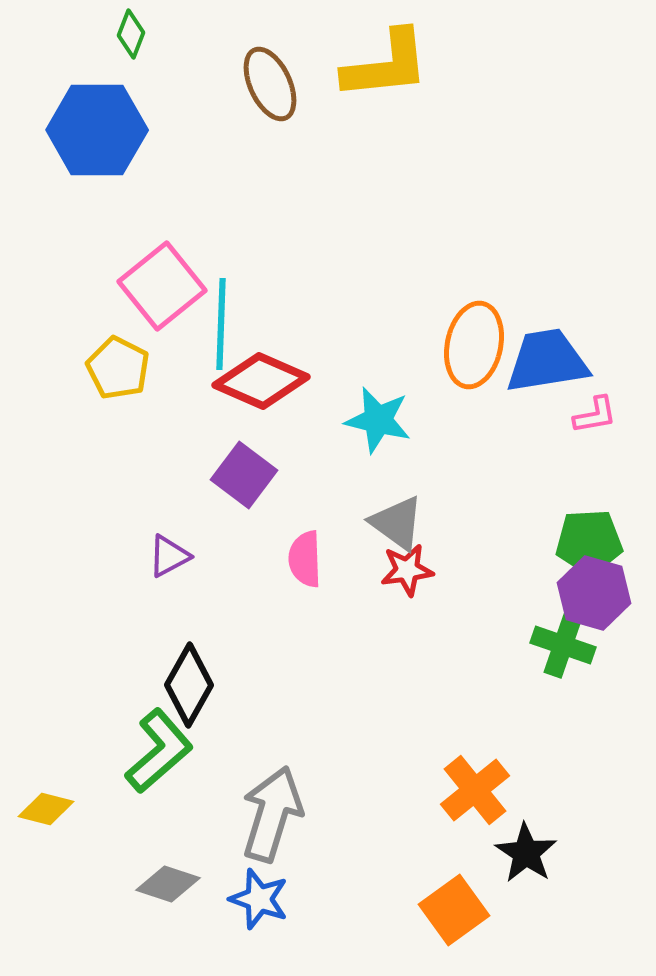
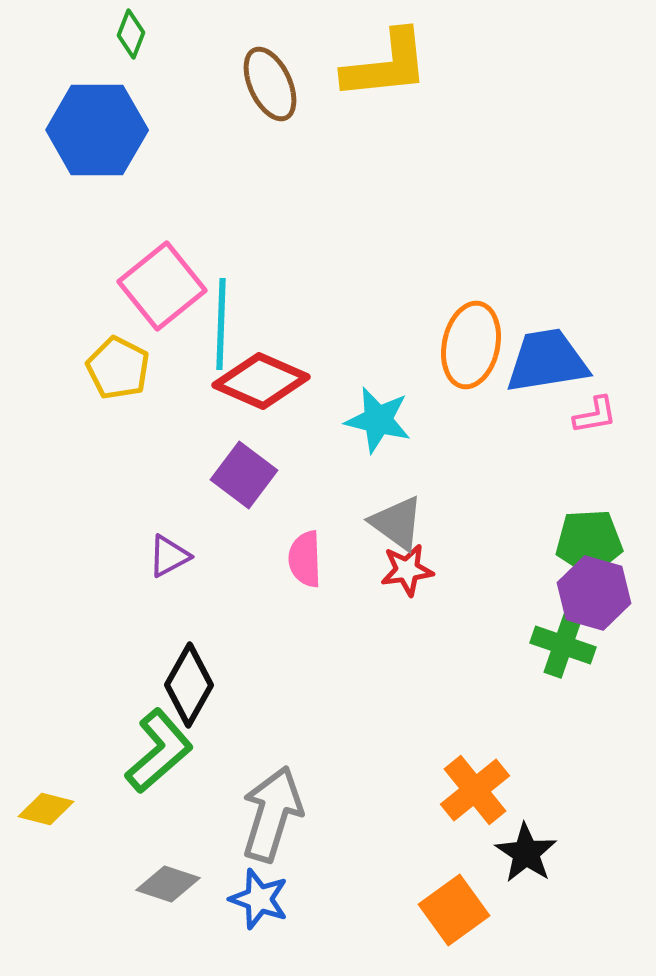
orange ellipse: moved 3 px left
